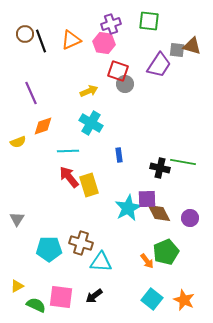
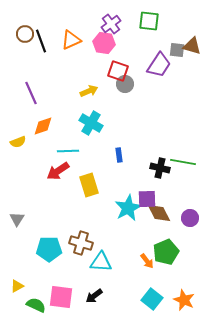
purple cross: rotated 18 degrees counterclockwise
red arrow: moved 11 px left, 6 px up; rotated 85 degrees counterclockwise
